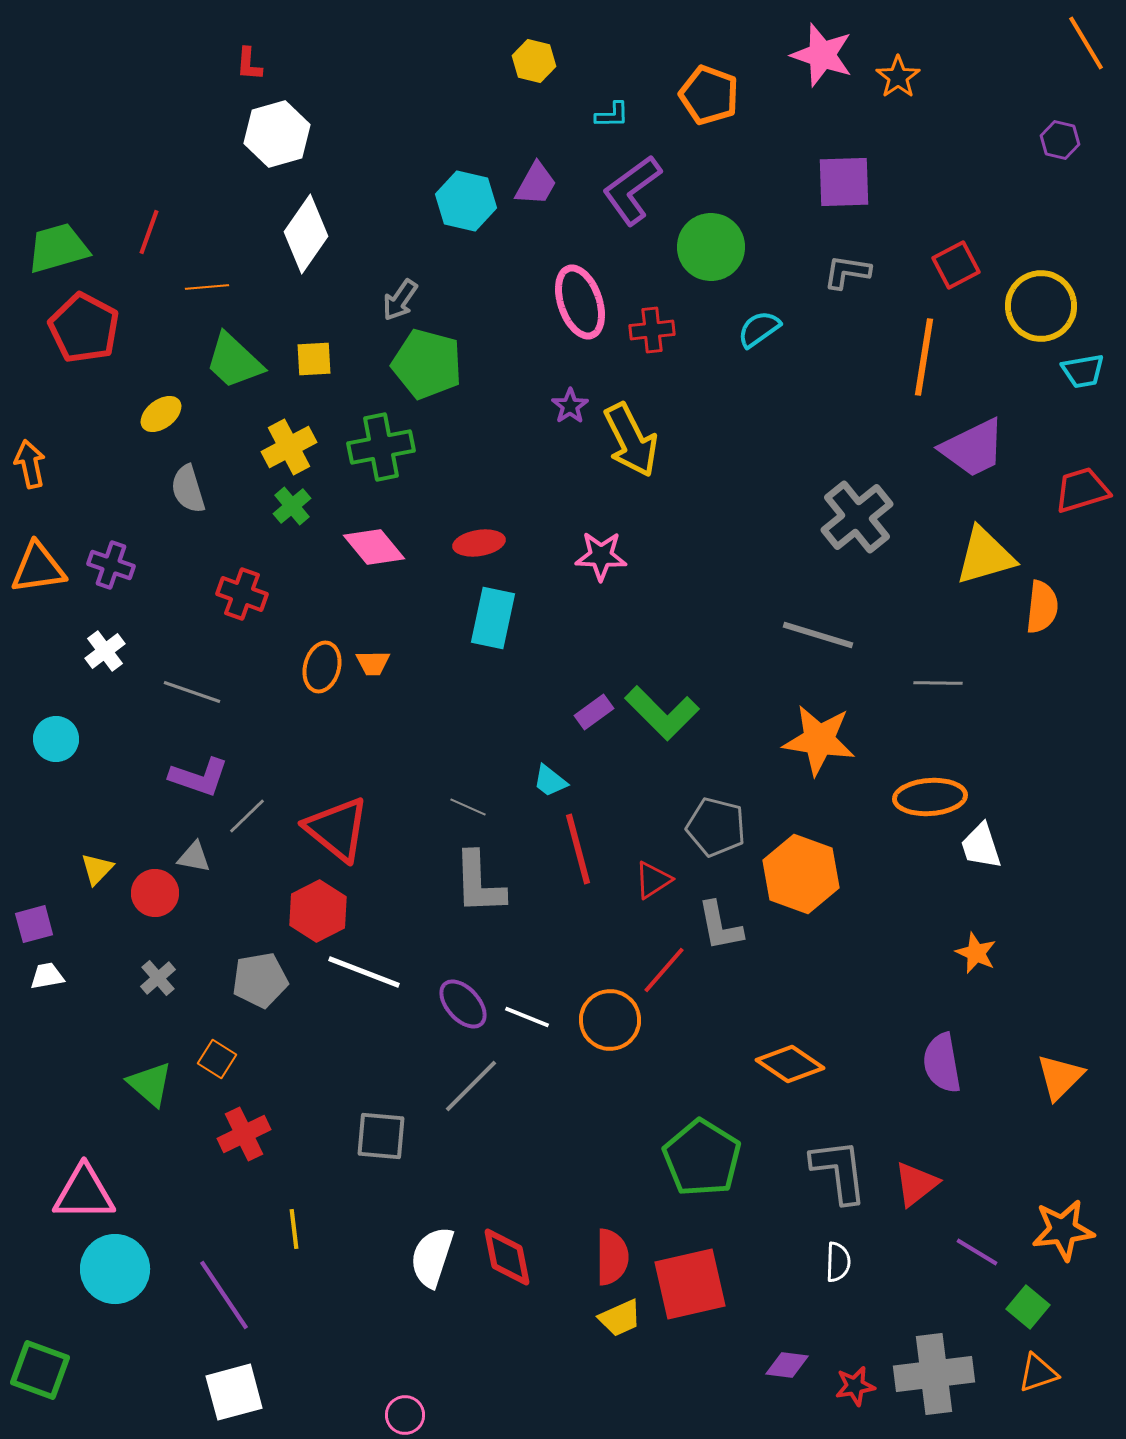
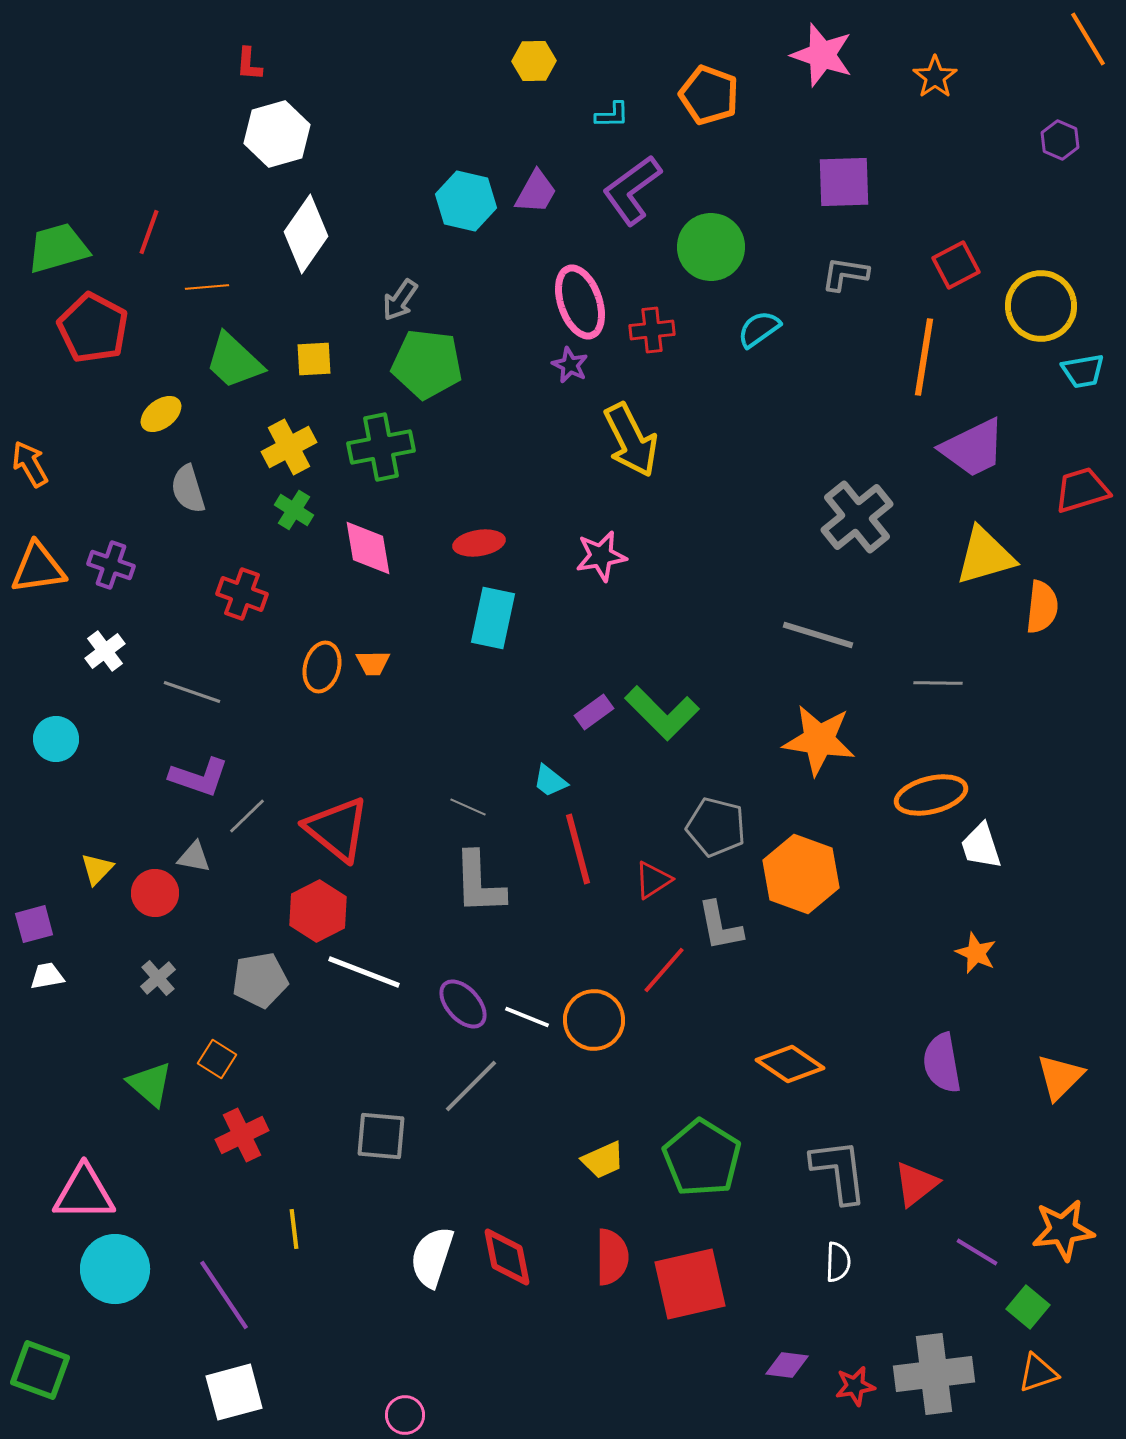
orange line at (1086, 43): moved 2 px right, 4 px up
yellow hexagon at (534, 61): rotated 15 degrees counterclockwise
orange star at (898, 77): moved 37 px right
purple hexagon at (1060, 140): rotated 9 degrees clockwise
purple trapezoid at (536, 184): moved 8 px down
gray L-shape at (847, 272): moved 2 px left, 2 px down
red pentagon at (84, 328): moved 9 px right
green pentagon at (427, 364): rotated 8 degrees counterclockwise
purple star at (570, 406): moved 41 px up; rotated 12 degrees counterclockwise
orange arrow at (30, 464): rotated 18 degrees counterclockwise
green cross at (292, 506): moved 2 px right, 4 px down; rotated 18 degrees counterclockwise
pink diamond at (374, 547): moved 6 px left, 1 px down; rotated 30 degrees clockwise
pink star at (601, 556): rotated 12 degrees counterclockwise
orange ellipse at (930, 797): moved 1 px right, 2 px up; rotated 10 degrees counterclockwise
orange circle at (610, 1020): moved 16 px left
red cross at (244, 1134): moved 2 px left, 1 px down
yellow trapezoid at (620, 1318): moved 17 px left, 158 px up
